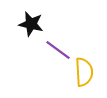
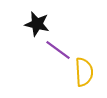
black star: moved 6 px right
